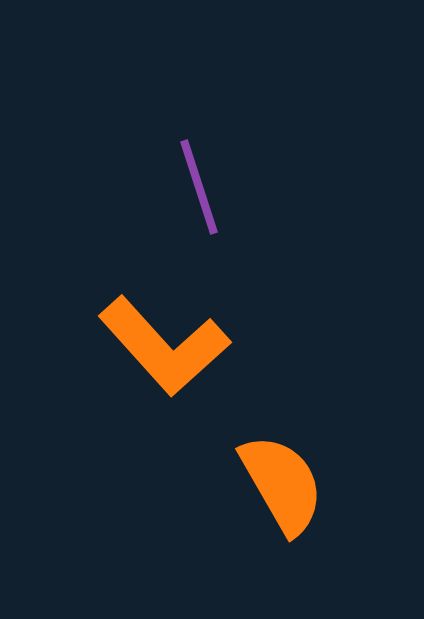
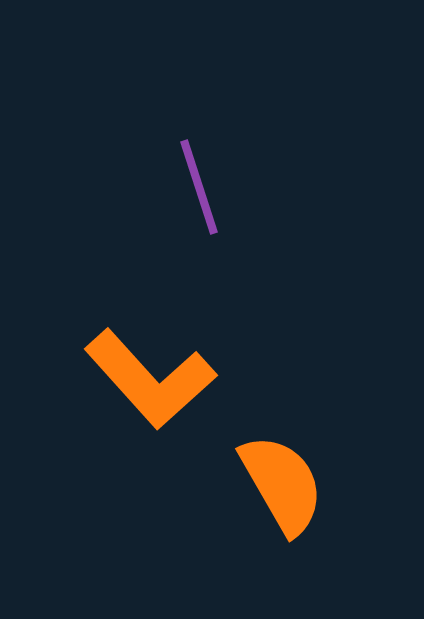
orange L-shape: moved 14 px left, 33 px down
